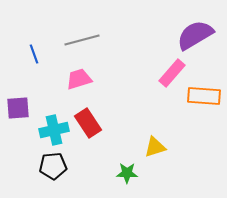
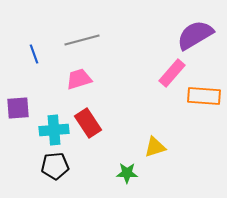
cyan cross: rotated 8 degrees clockwise
black pentagon: moved 2 px right
